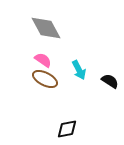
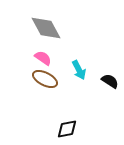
pink semicircle: moved 2 px up
